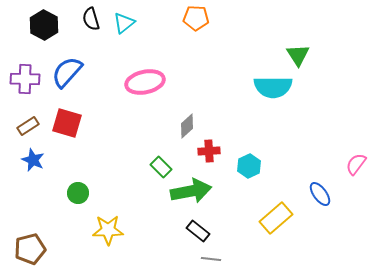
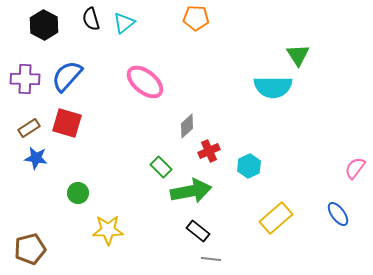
blue semicircle: moved 4 px down
pink ellipse: rotated 51 degrees clockwise
brown rectangle: moved 1 px right, 2 px down
red cross: rotated 20 degrees counterclockwise
blue star: moved 3 px right, 2 px up; rotated 15 degrees counterclockwise
pink semicircle: moved 1 px left, 4 px down
blue ellipse: moved 18 px right, 20 px down
